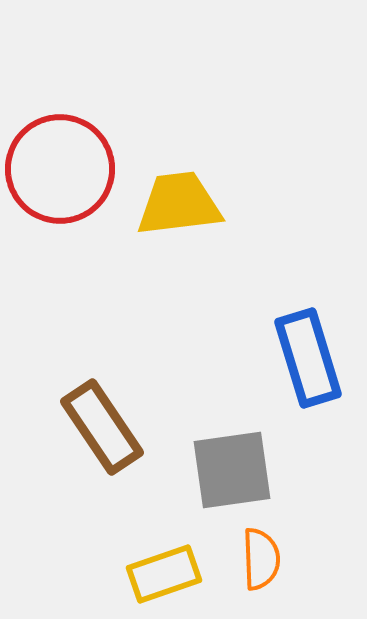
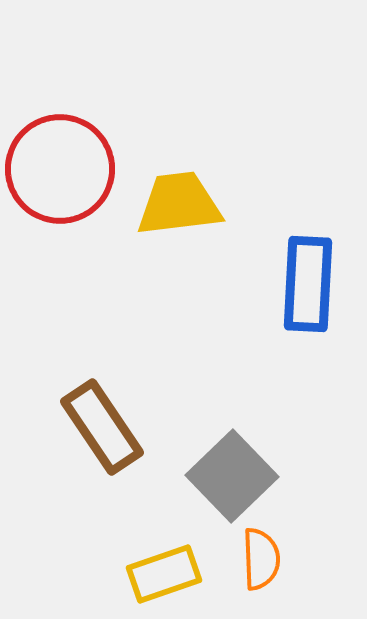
blue rectangle: moved 74 px up; rotated 20 degrees clockwise
gray square: moved 6 px down; rotated 36 degrees counterclockwise
